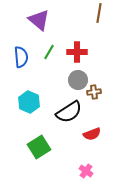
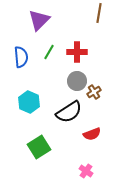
purple triangle: rotated 35 degrees clockwise
gray circle: moved 1 px left, 1 px down
brown cross: rotated 24 degrees counterclockwise
